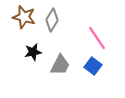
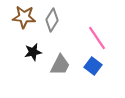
brown star: rotated 10 degrees counterclockwise
